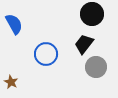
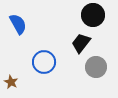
black circle: moved 1 px right, 1 px down
blue semicircle: moved 4 px right
black trapezoid: moved 3 px left, 1 px up
blue circle: moved 2 px left, 8 px down
